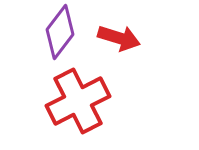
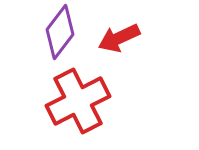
red arrow: rotated 138 degrees clockwise
